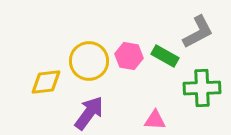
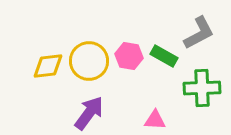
gray L-shape: moved 1 px right, 1 px down
green rectangle: moved 1 px left
yellow diamond: moved 2 px right, 16 px up
